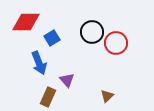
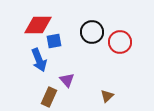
red diamond: moved 12 px right, 3 px down
blue square: moved 2 px right, 3 px down; rotated 21 degrees clockwise
red circle: moved 4 px right, 1 px up
blue arrow: moved 3 px up
brown rectangle: moved 1 px right
